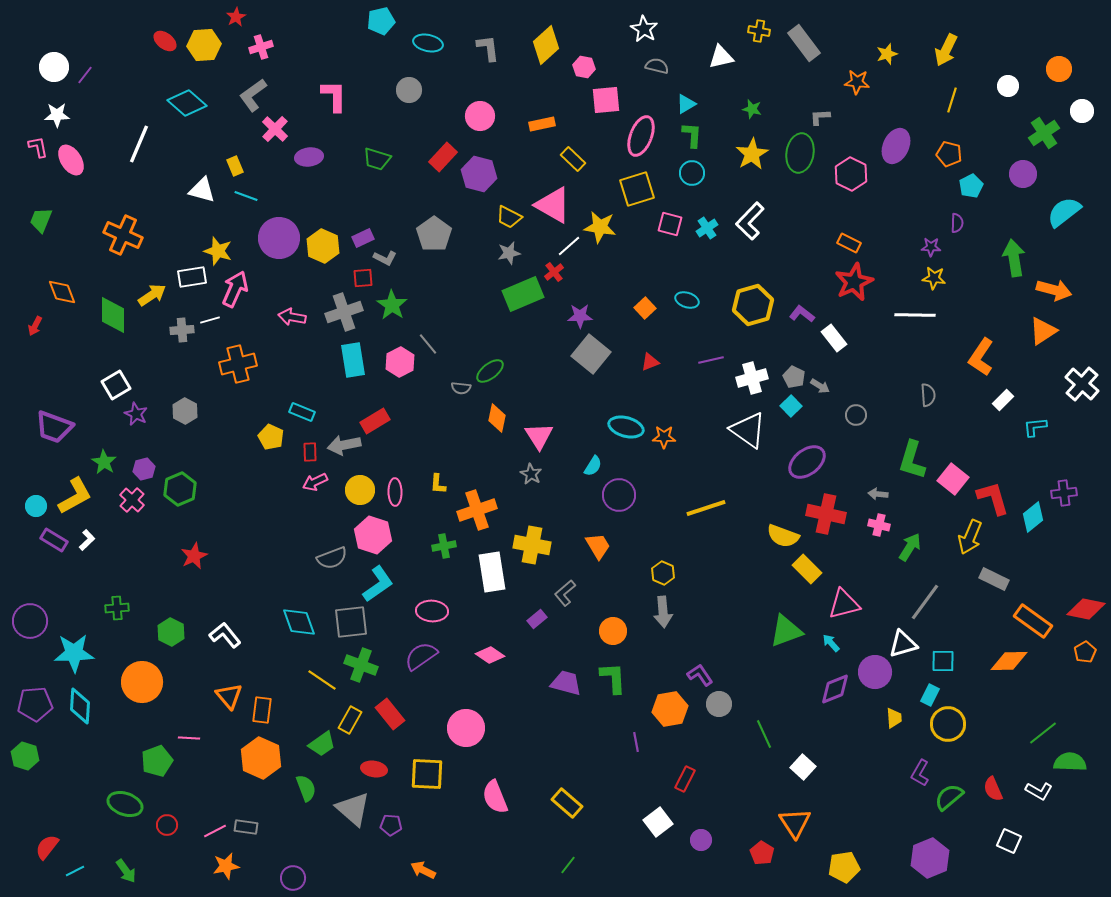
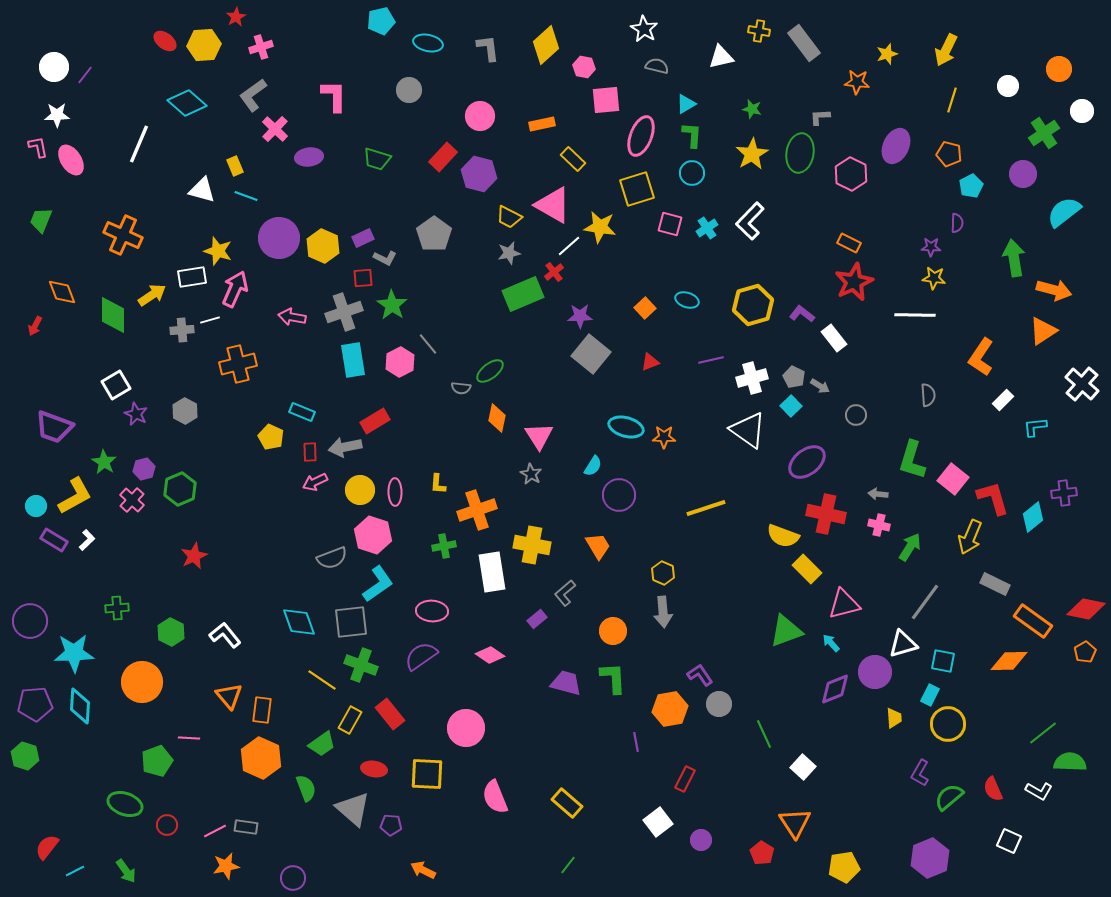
gray arrow at (344, 445): moved 1 px right, 2 px down
gray rectangle at (994, 579): moved 1 px right, 5 px down
cyan square at (943, 661): rotated 10 degrees clockwise
